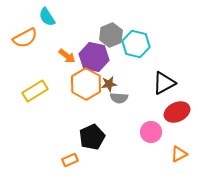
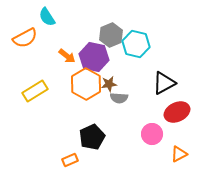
pink circle: moved 1 px right, 2 px down
